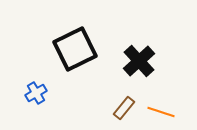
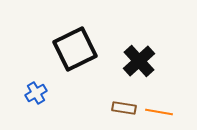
brown rectangle: rotated 60 degrees clockwise
orange line: moved 2 px left; rotated 8 degrees counterclockwise
